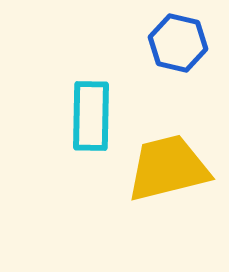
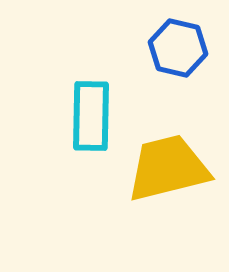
blue hexagon: moved 5 px down
